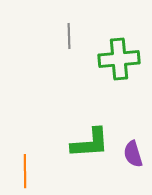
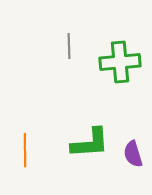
gray line: moved 10 px down
green cross: moved 1 px right, 3 px down
orange line: moved 21 px up
